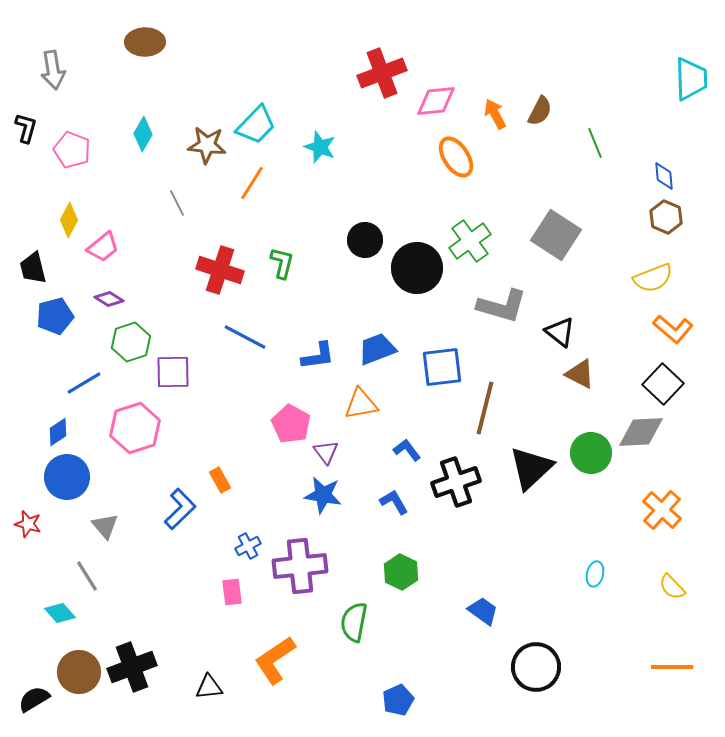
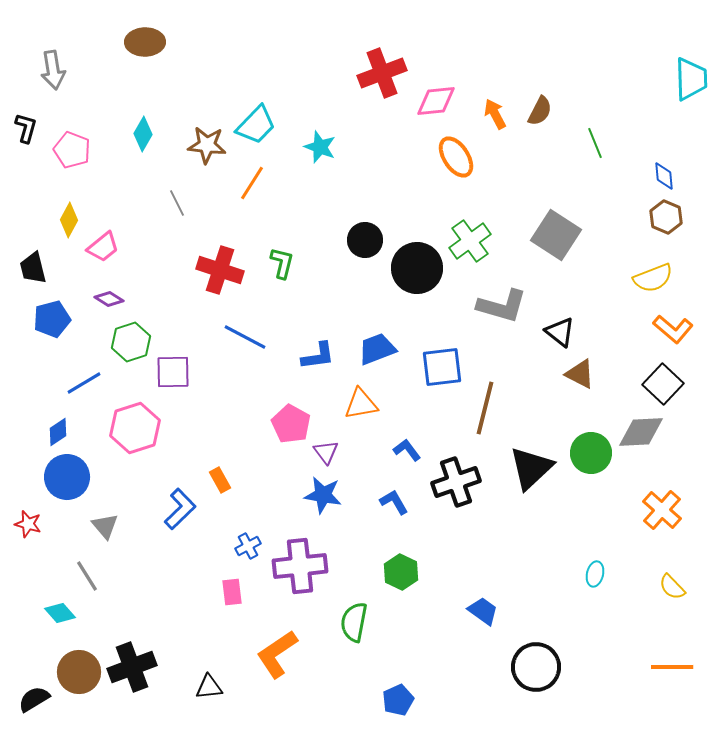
blue pentagon at (55, 316): moved 3 px left, 3 px down
orange L-shape at (275, 660): moved 2 px right, 6 px up
